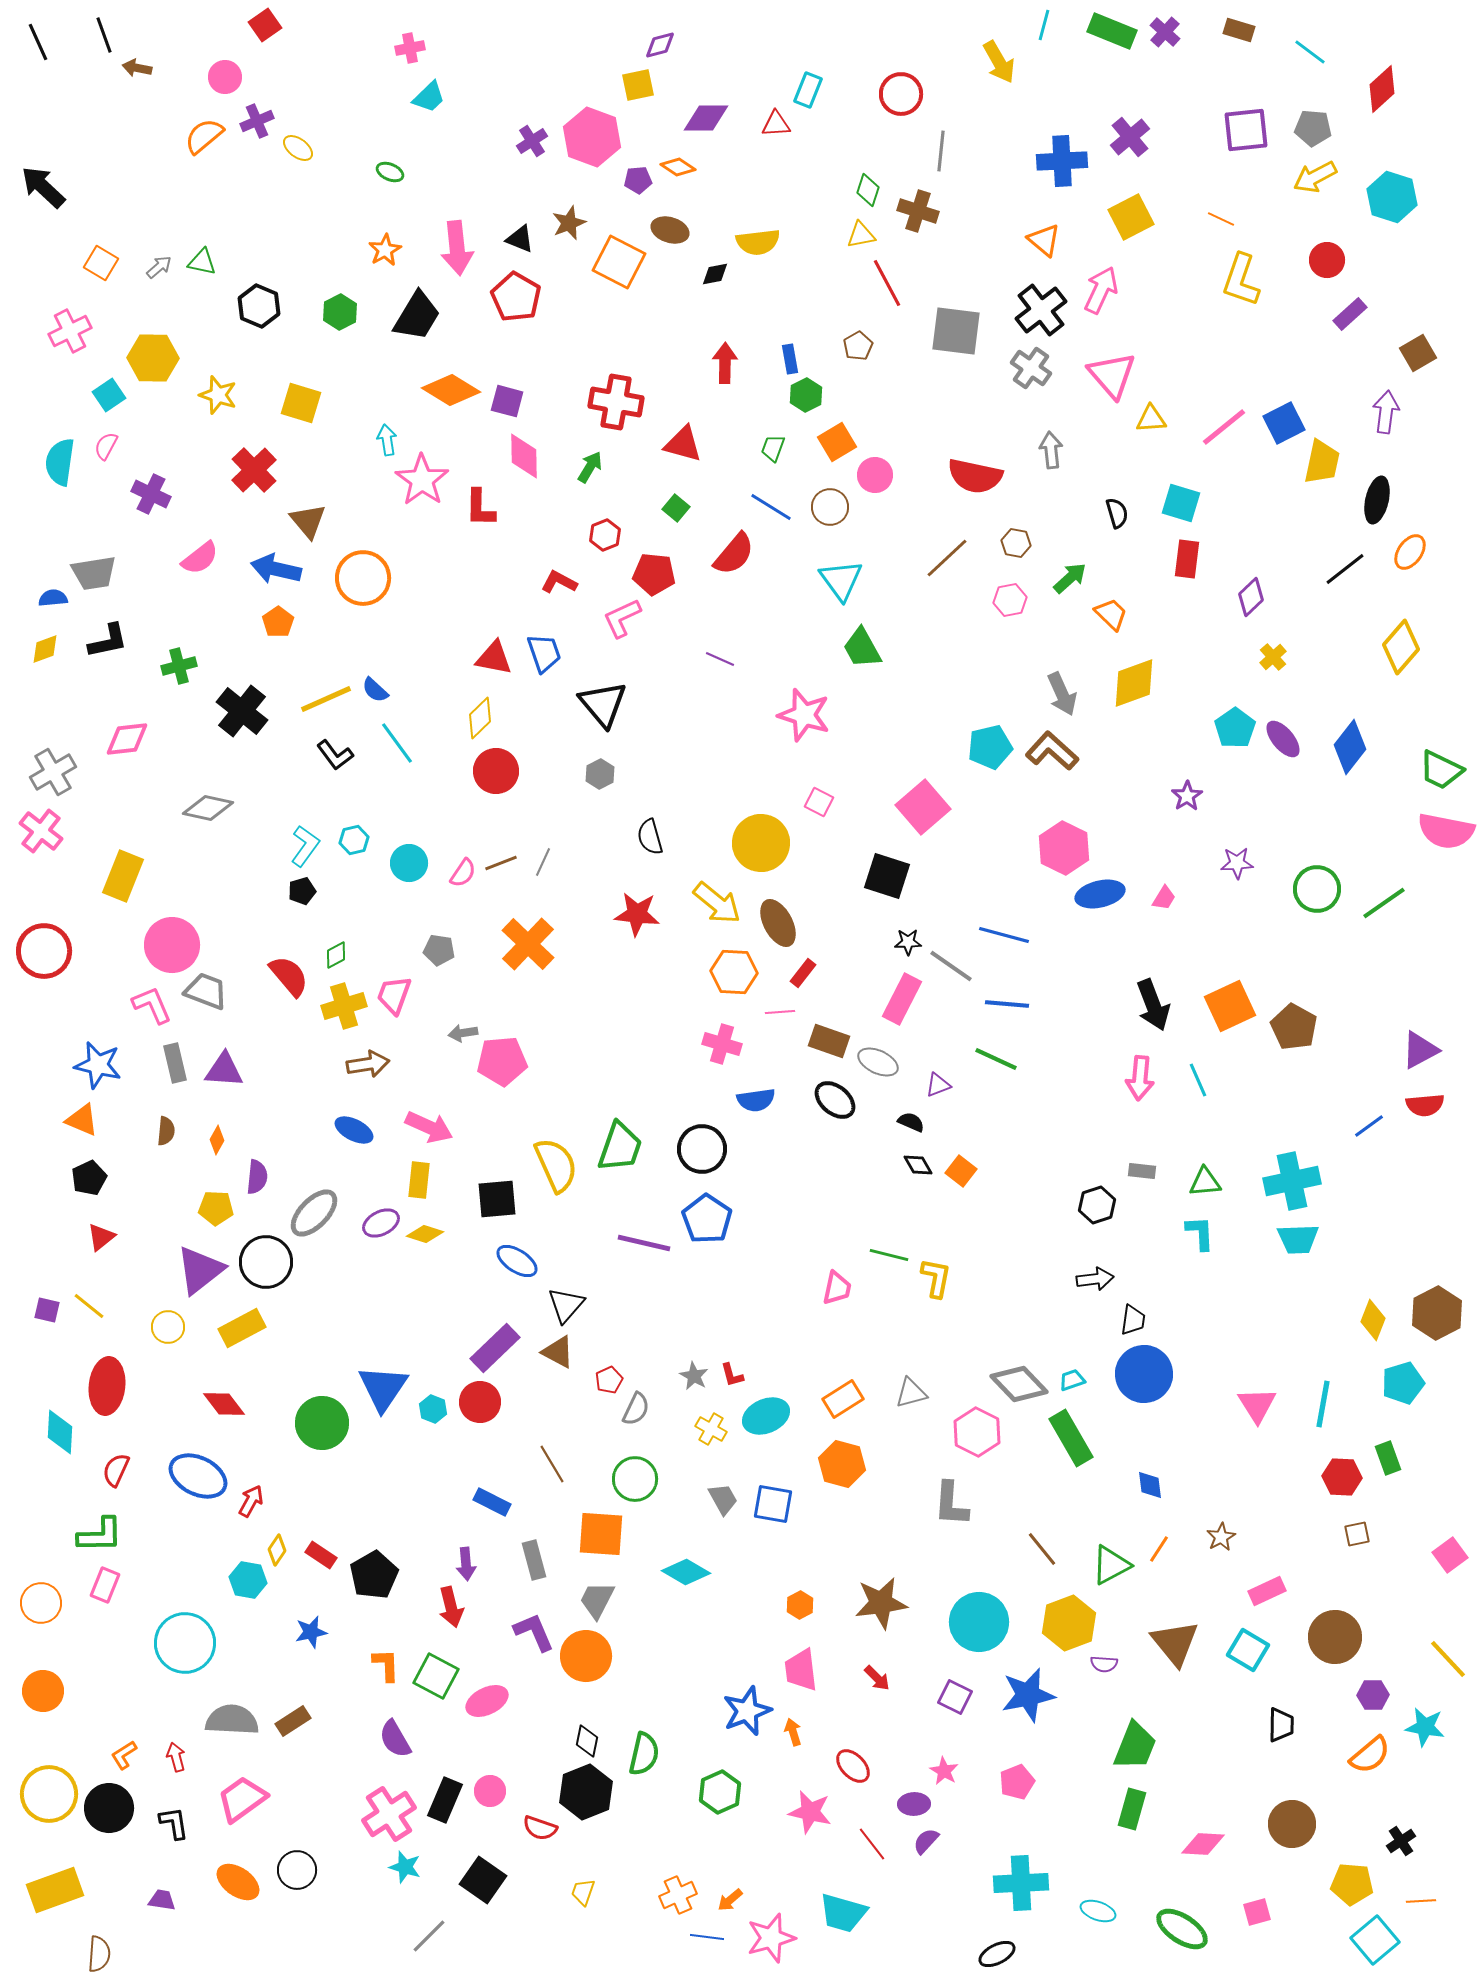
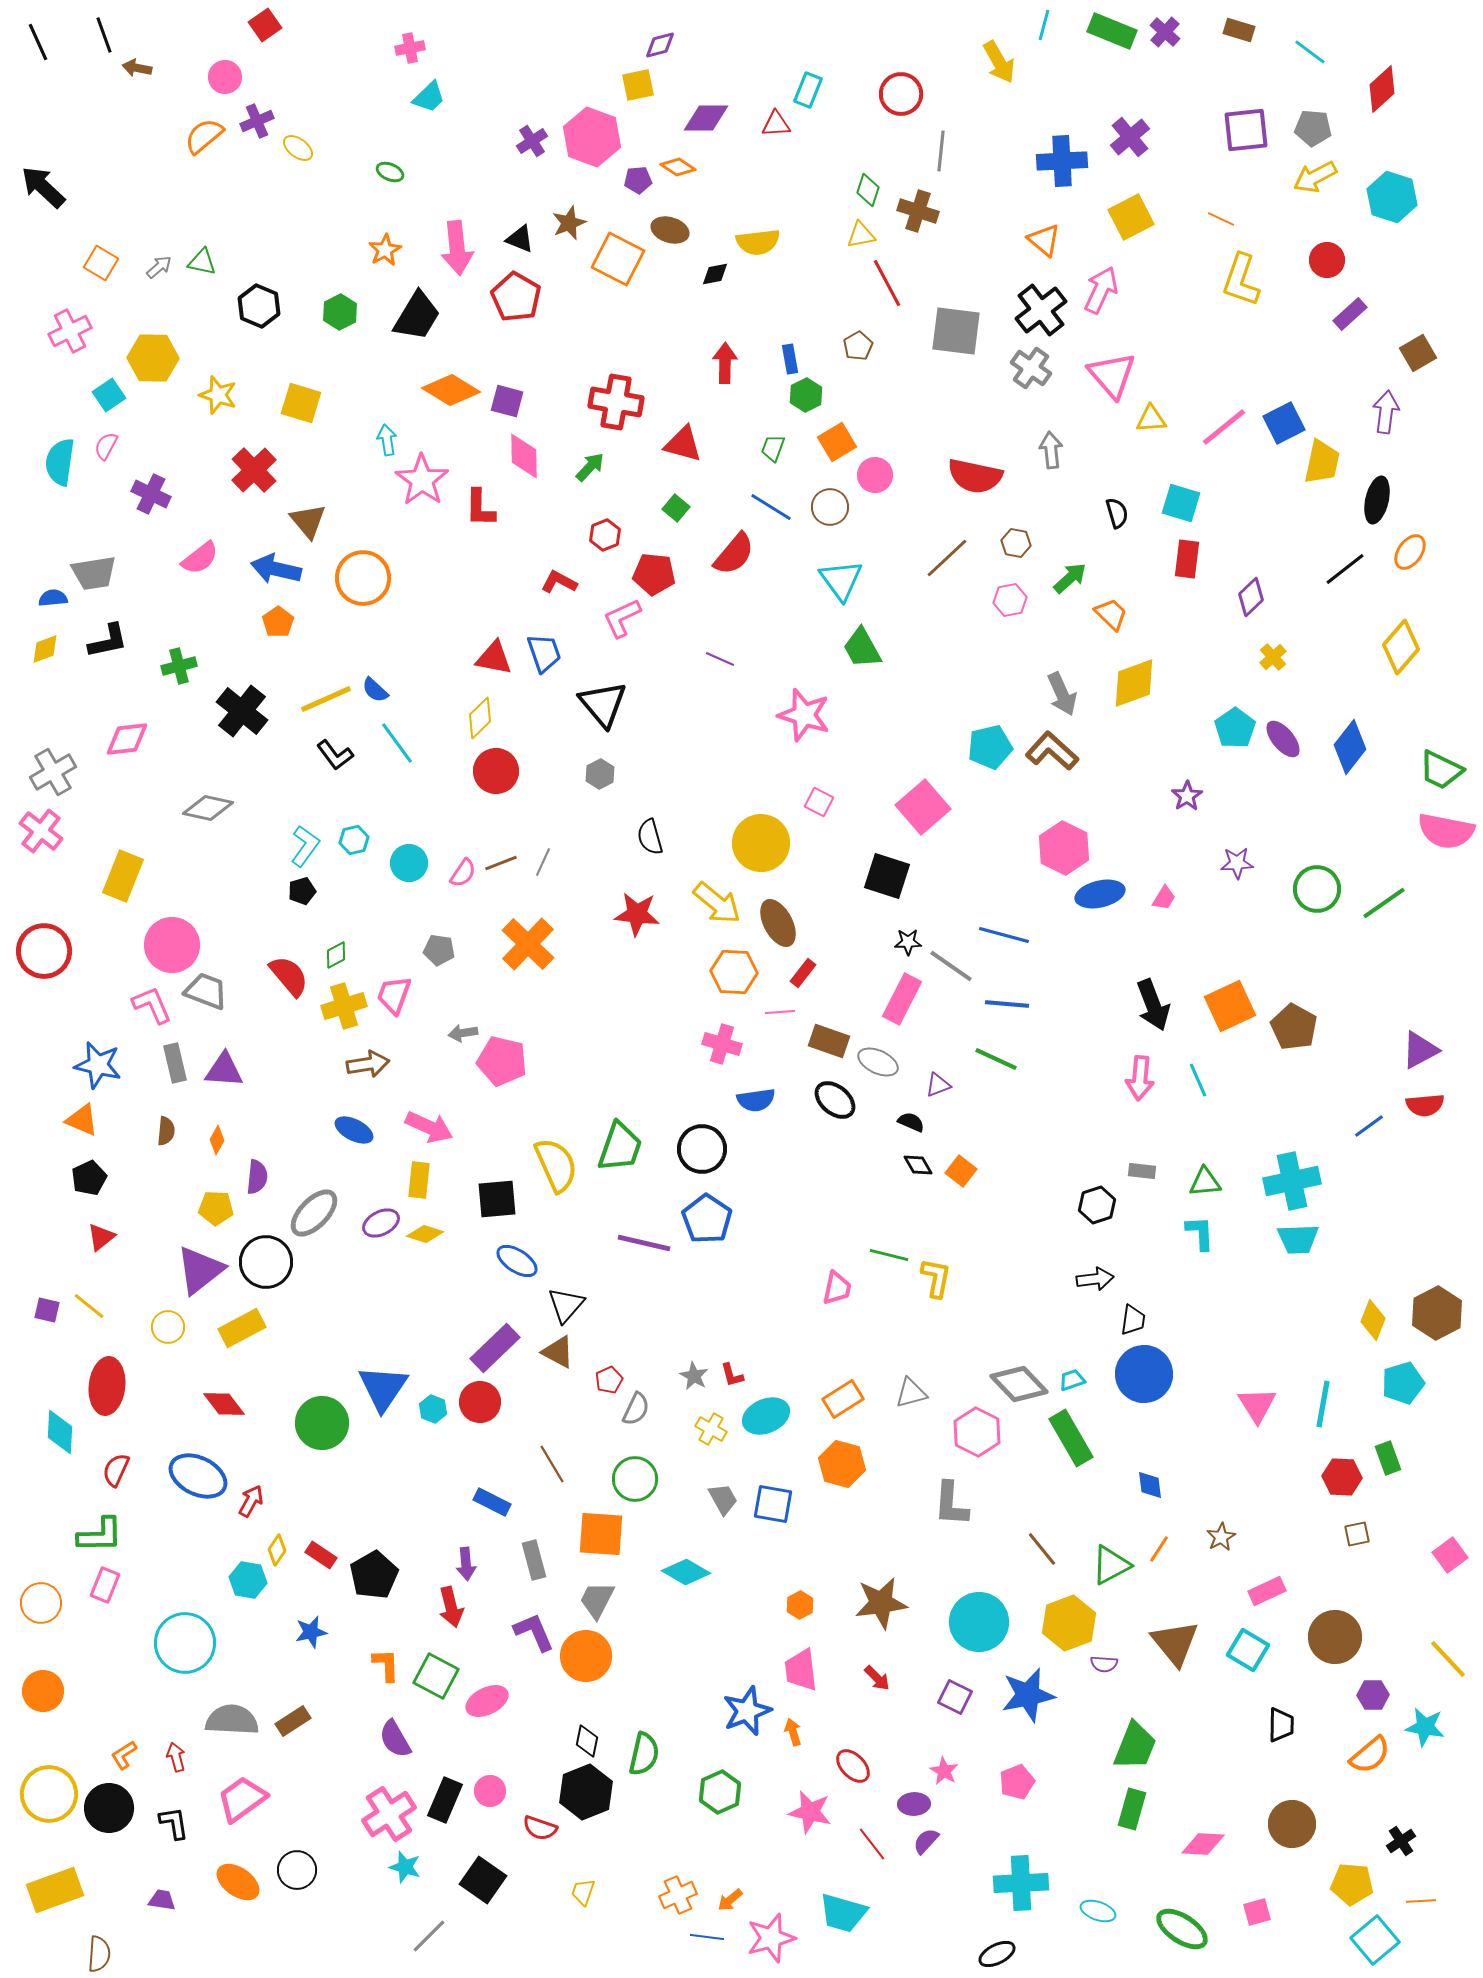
orange square at (619, 262): moved 1 px left, 3 px up
green arrow at (590, 467): rotated 12 degrees clockwise
pink pentagon at (502, 1061): rotated 18 degrees clockwise
